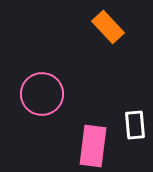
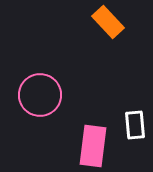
orange rectangle: moved 5 px up
pink circle: moved 2 px left, 1 px down
